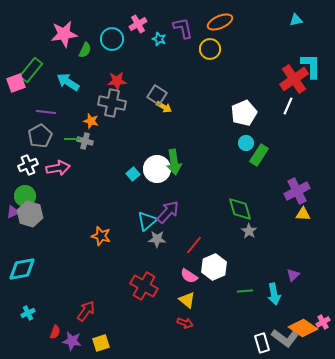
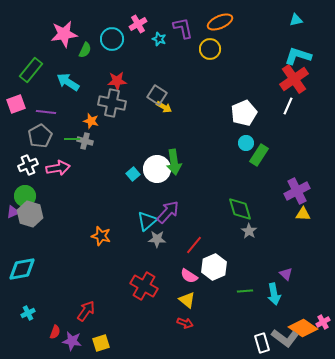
cyan L-shape at (311, 66): moved 13 px left, 10 px up; rotated 72 degrees counterclockwise
pink square at (16, 83): moved 21 px down
purple triangle at (293, 275): moved 7 px left, 1 px up; rotated 32 degrees counterclockwise
